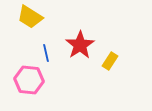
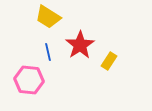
yellow trapezoid: moved 18 px right
blue line: moved 2 px right, 1 px up
yellow rectangle: moved 1 px left
